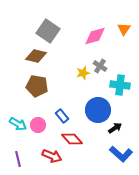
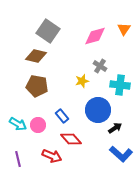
yellow star: moved 1 px left, 8 px down
red diamond: moved 1 px left
